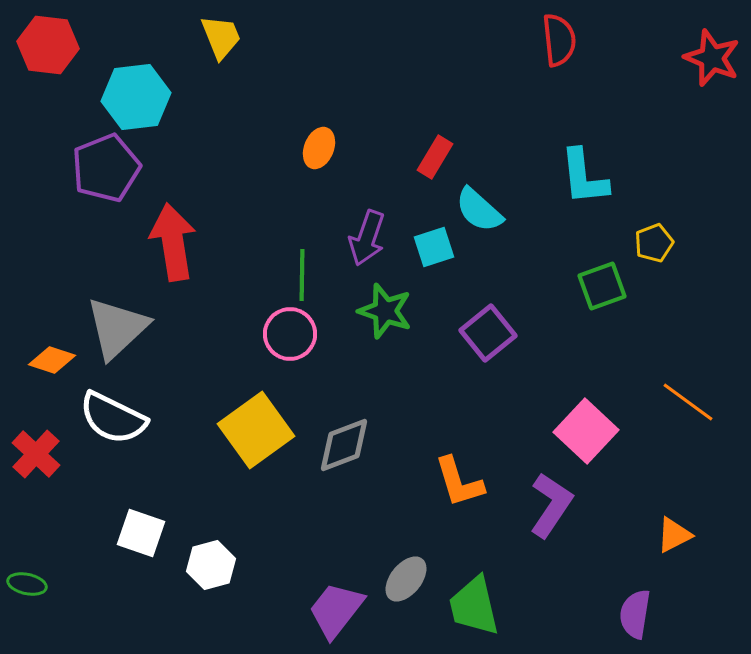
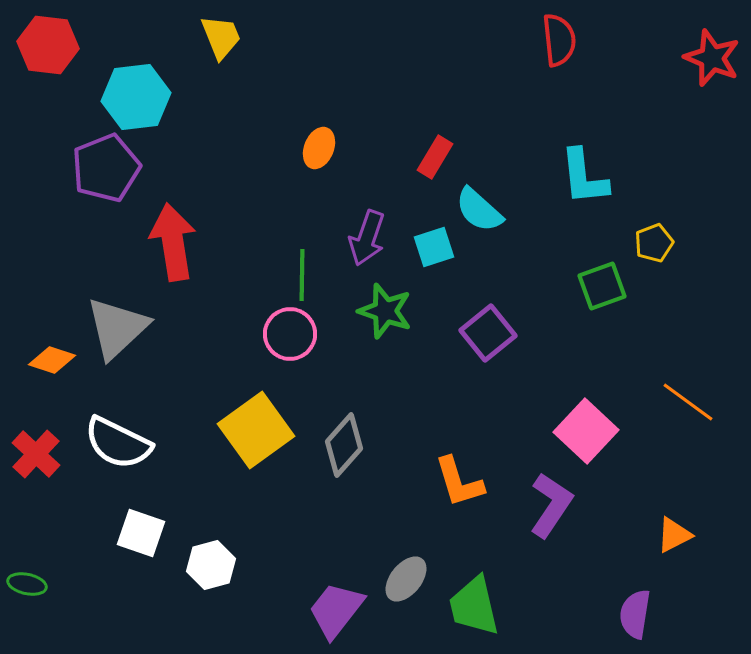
white semicircle: moved 5 px right, 25 px down
gray diamond: rotated 28 degrees counterclockwise
